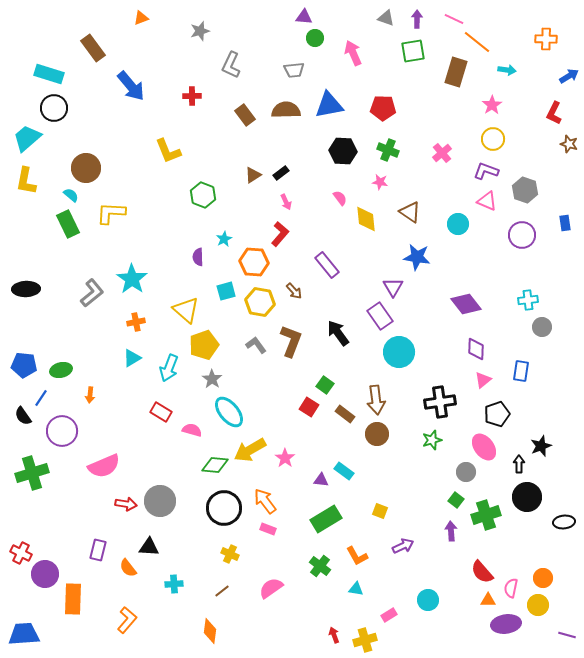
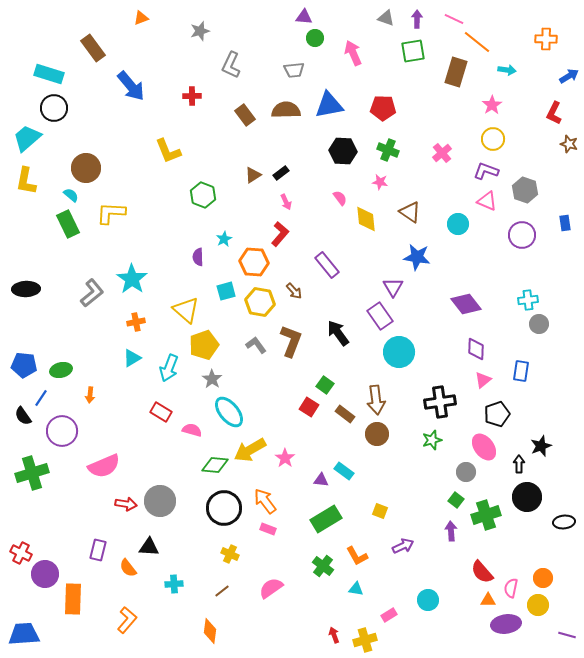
gray circle at (542, 327): moved 3 px left, 3 px up
green cross at (320, 566): moved 3 px right
